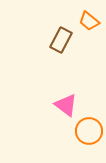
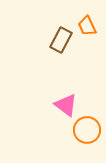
orange trapezoid: moved 2 px left, 5 px down; rotated 25 degrees clockwise
orange circle: moved 2 px left, 1 px up
